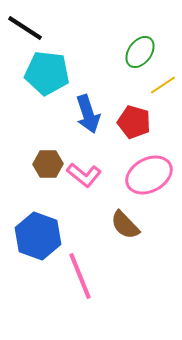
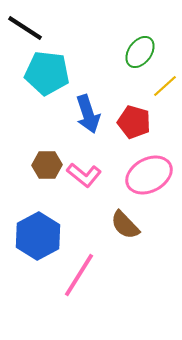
yellow line: moved 2 px right, 1 px down; rotated 8 degrees counterclockwise
brown hexagon: moved 1 px left, 1 px down
blue hexagon: rotated 12 degrees clockwise
pink line: moved 1 px left, 1 px up; rotated 54 degrees clockwise
